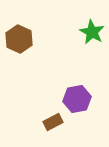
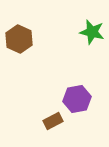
green star: rotated 15 degrees counterclockwise
brown rectangle: moved 1 px up
